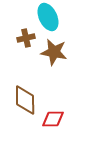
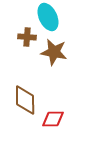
brown cross: moved 1 px right, 1 px up; rotated 18 degrees clockwise
